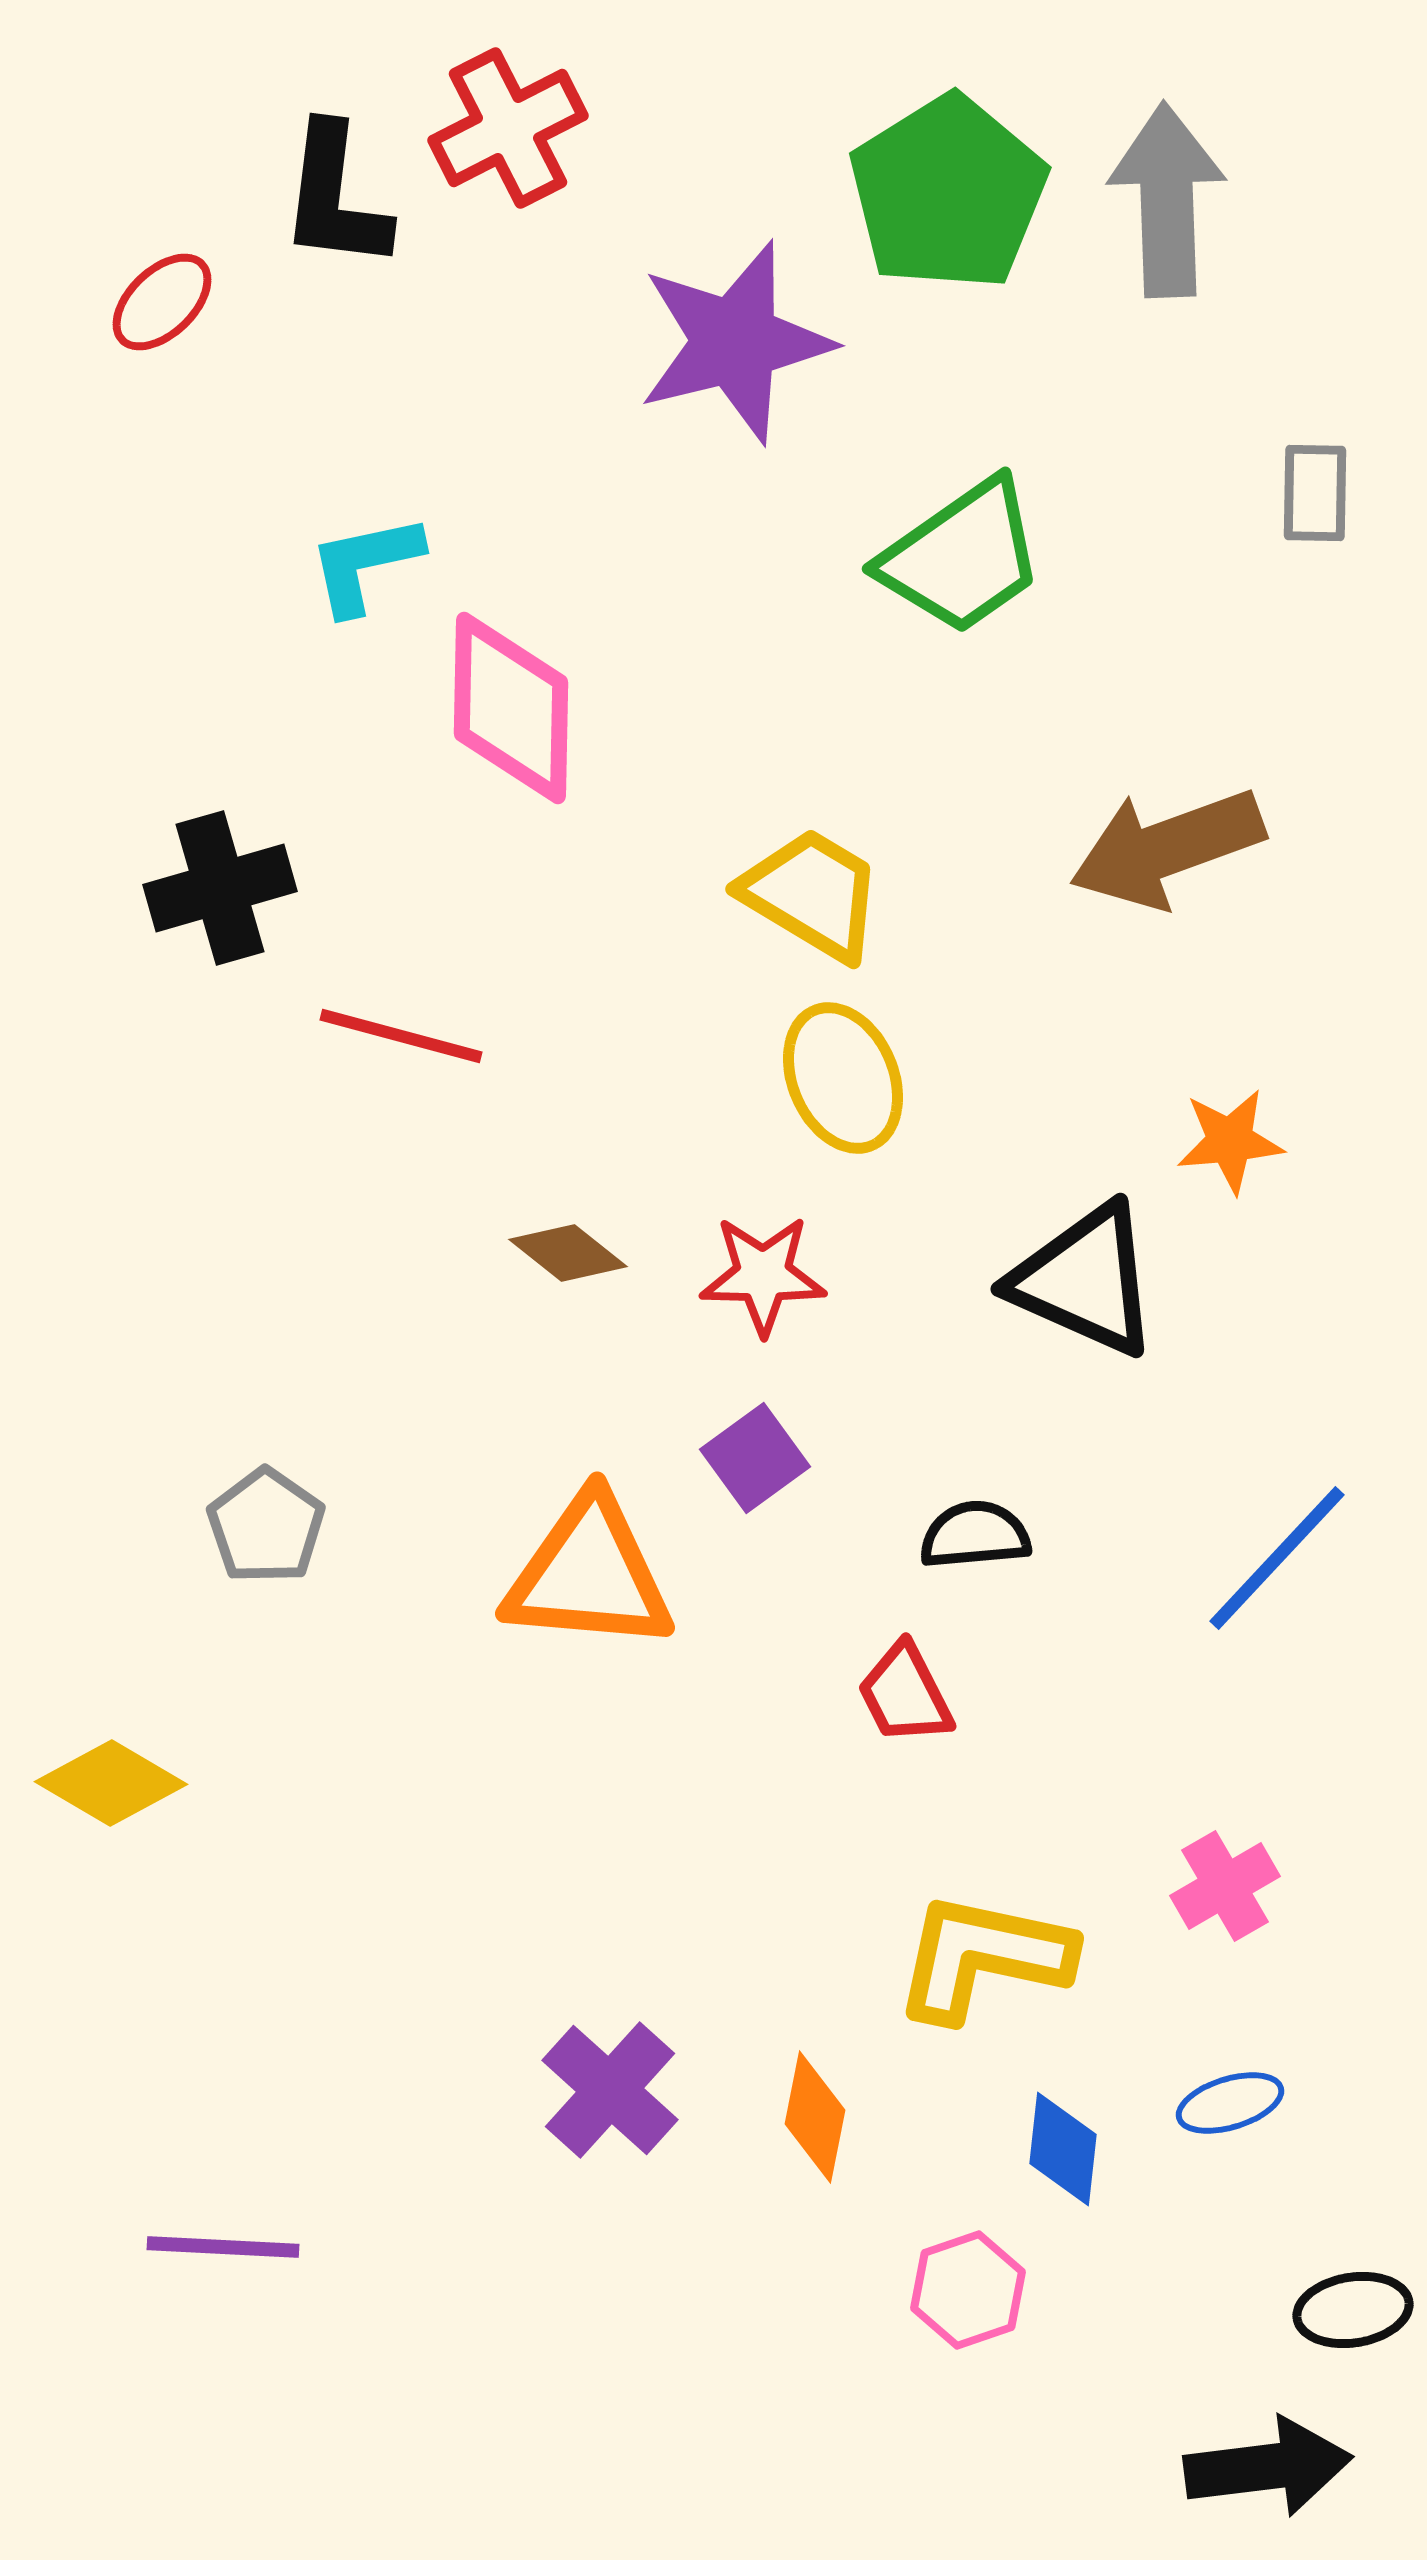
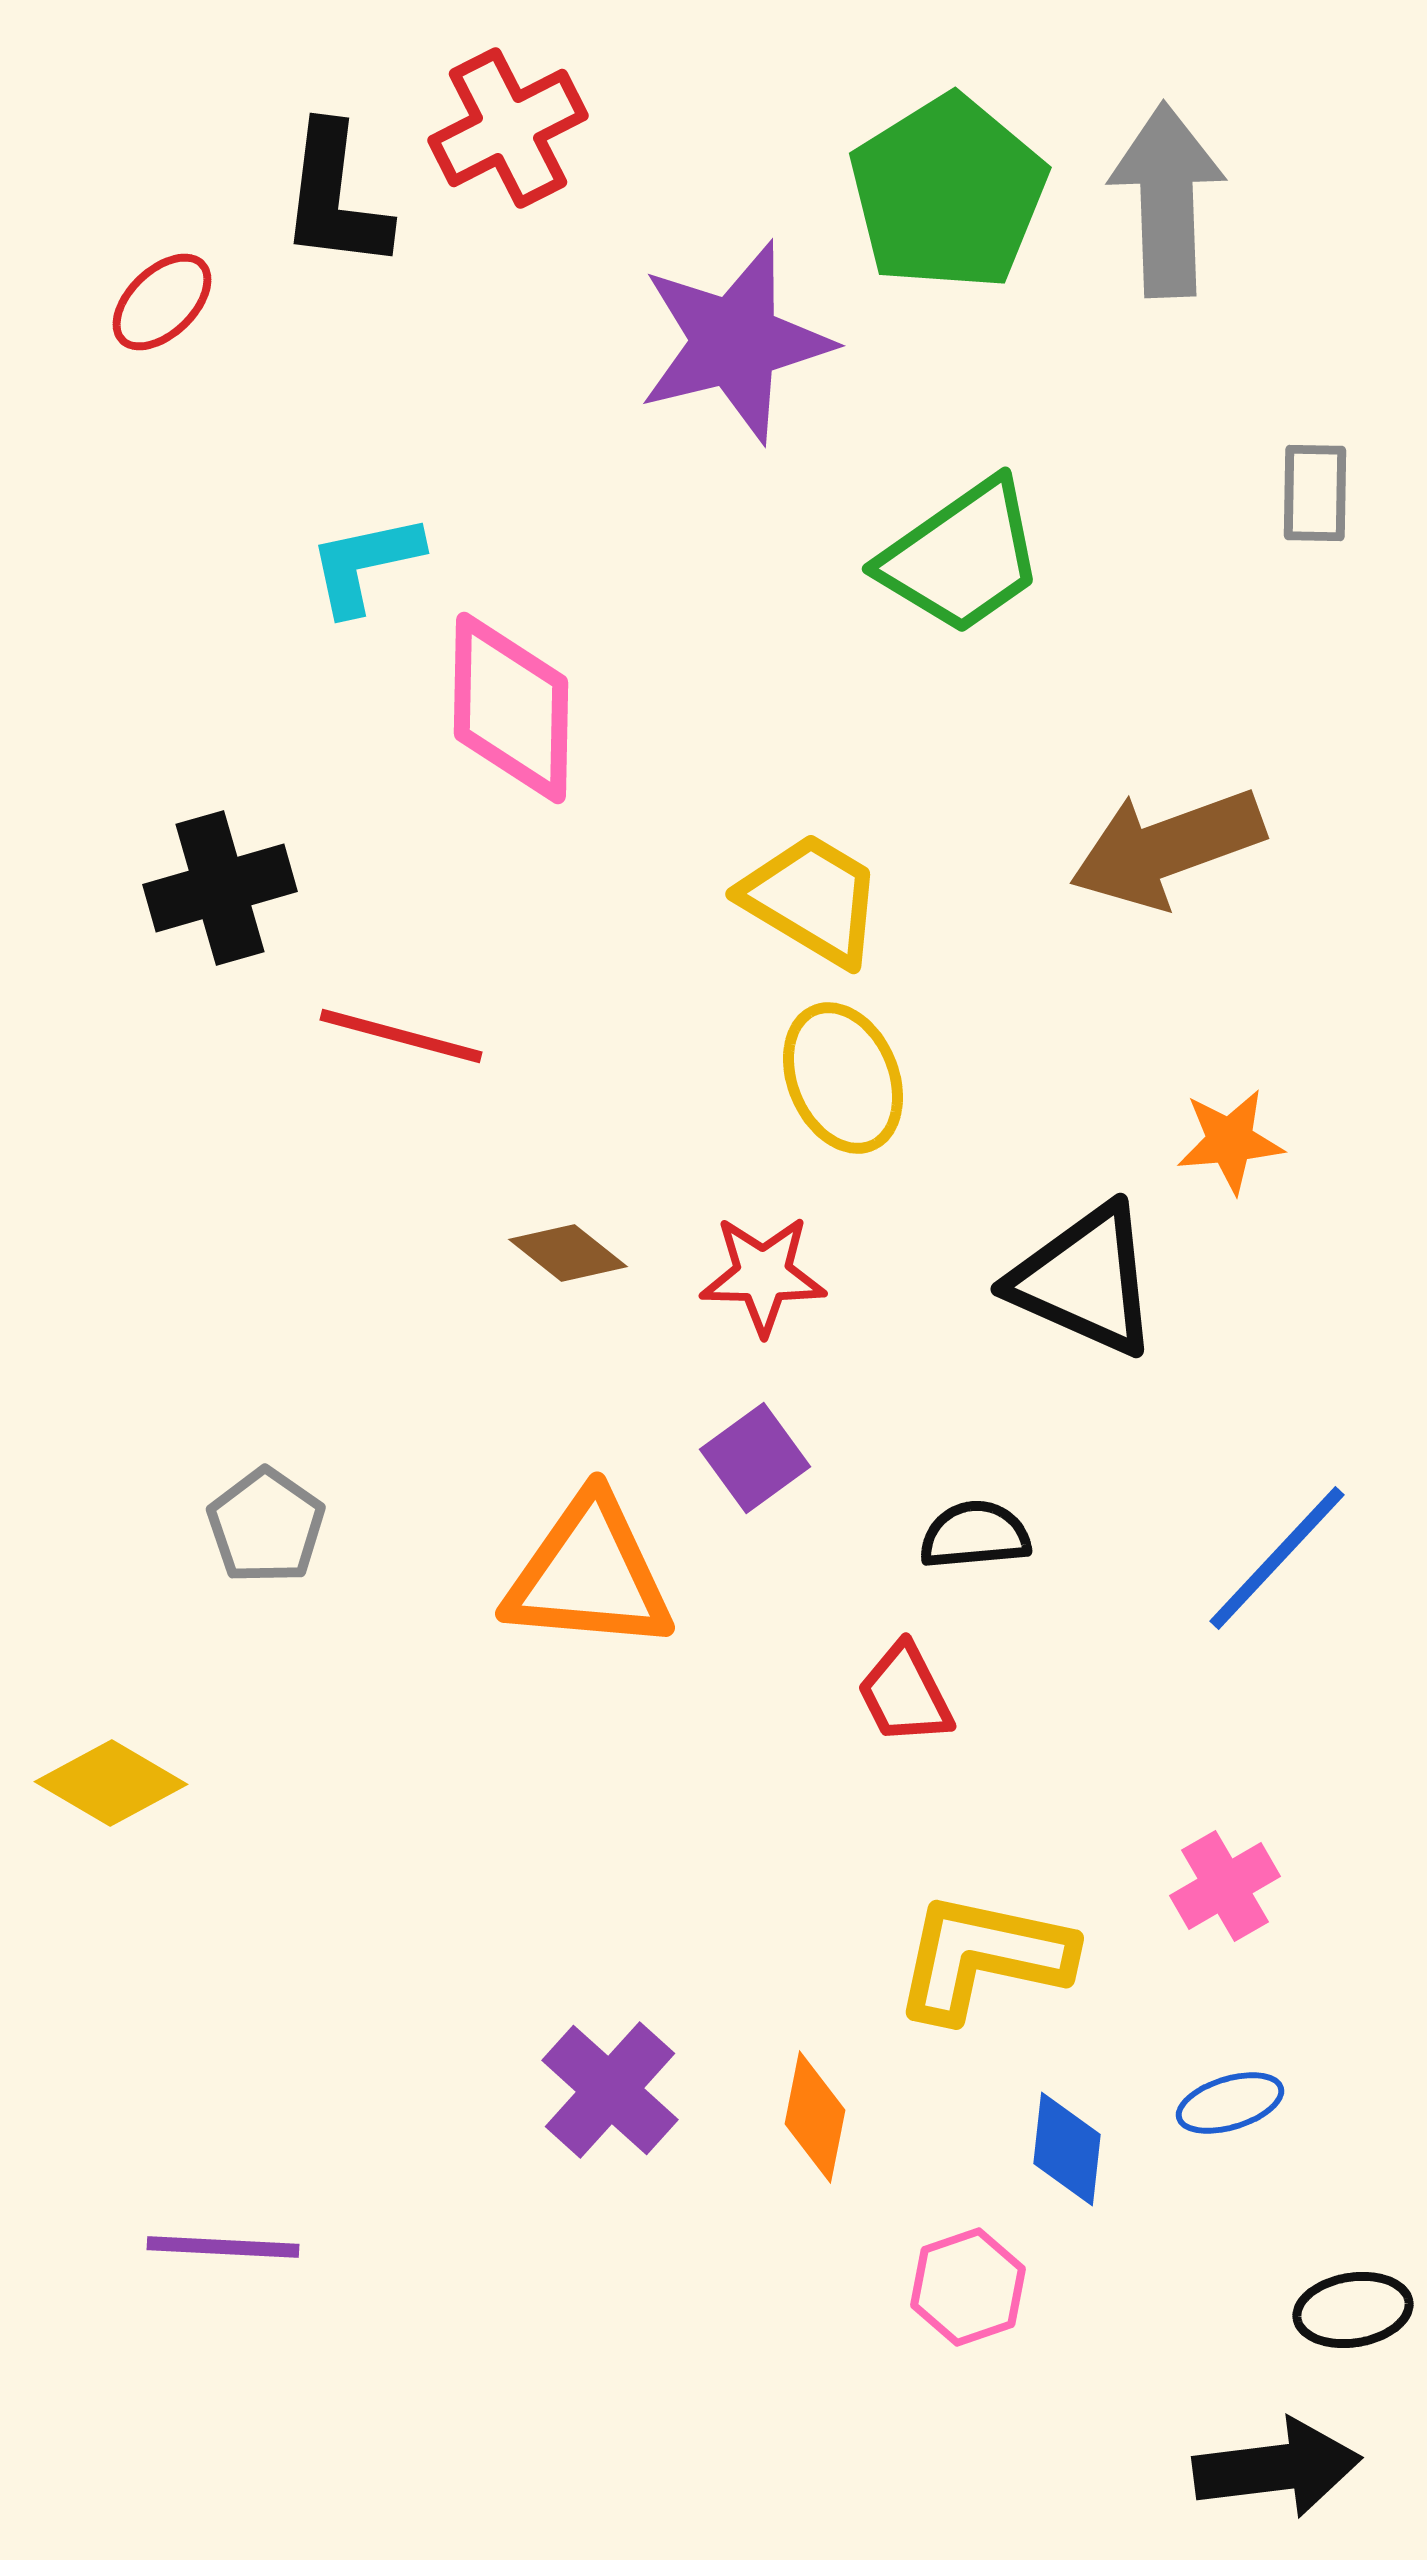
yellow trapezoid: moved 5 px down
blue diamond: moved 4 px right
pink hexagon: moved 3 px up
black arrow: moved 9 px right, 1 px down
